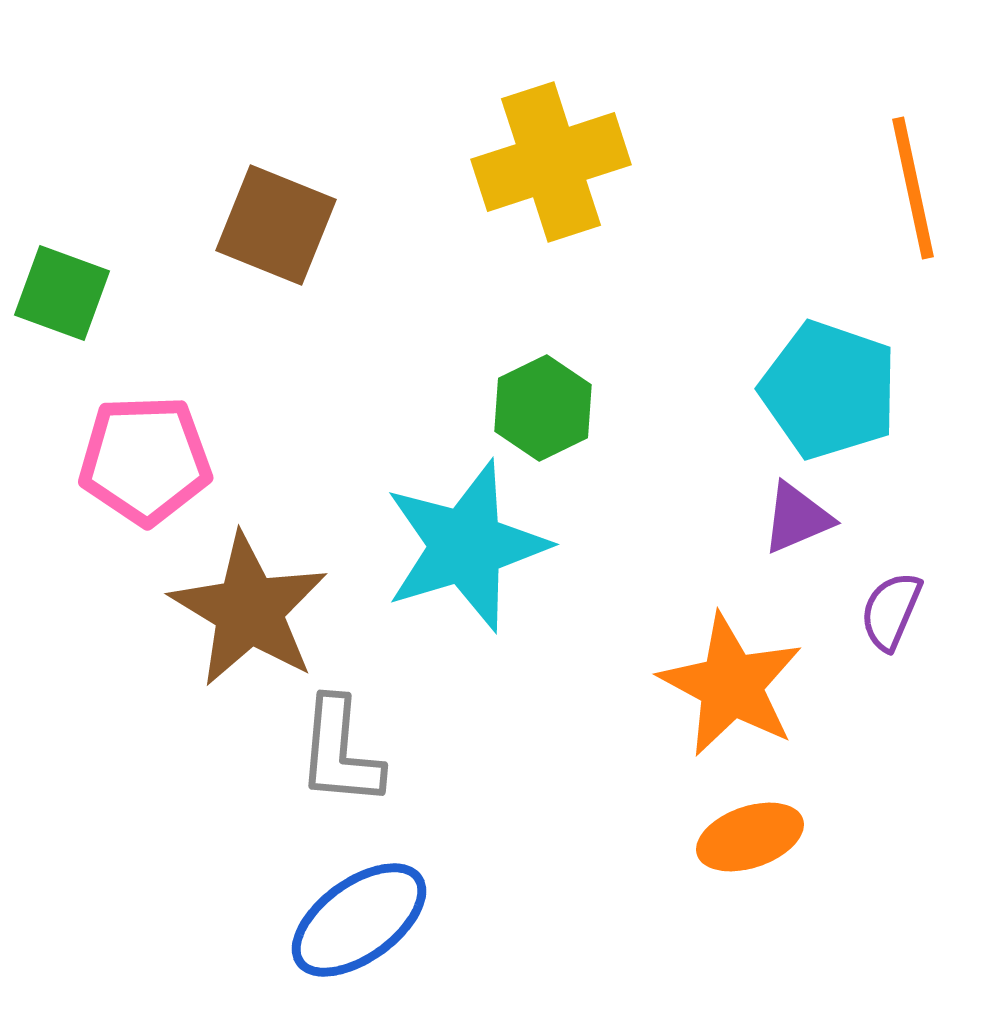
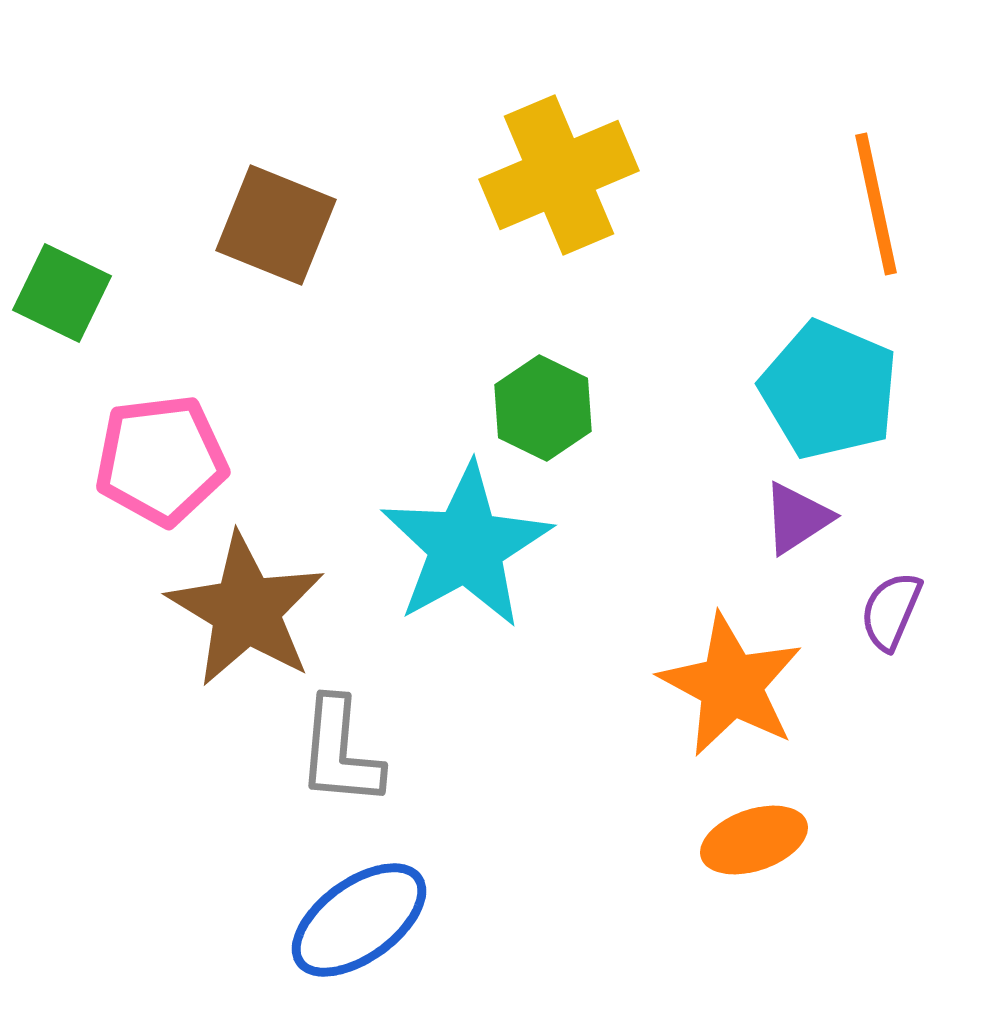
yellow cross: moved 8 px right, 13 px down; rotated 5 degrees counterclockwise
orange line: moved 37 px left, 16 px down
green square: rotated 6 degrees clockwise
cyan pentagon: rotated 4 degrees clockwise
green hexagon: rotated 8 degrees counterclockwise
pink pentagon: moved 16 px right; rotated 5 degrees counterclockwise
purple triangle: rotated 10 degrees counterclockwise
cyan star: rotated 12 degrees counterclockwise
brown star: moved 3 px left
orange ellipse: moved 4 px right, 3 px down
